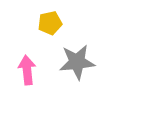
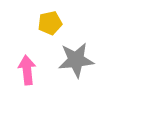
gray star: moved 1 px left, 2 px up
